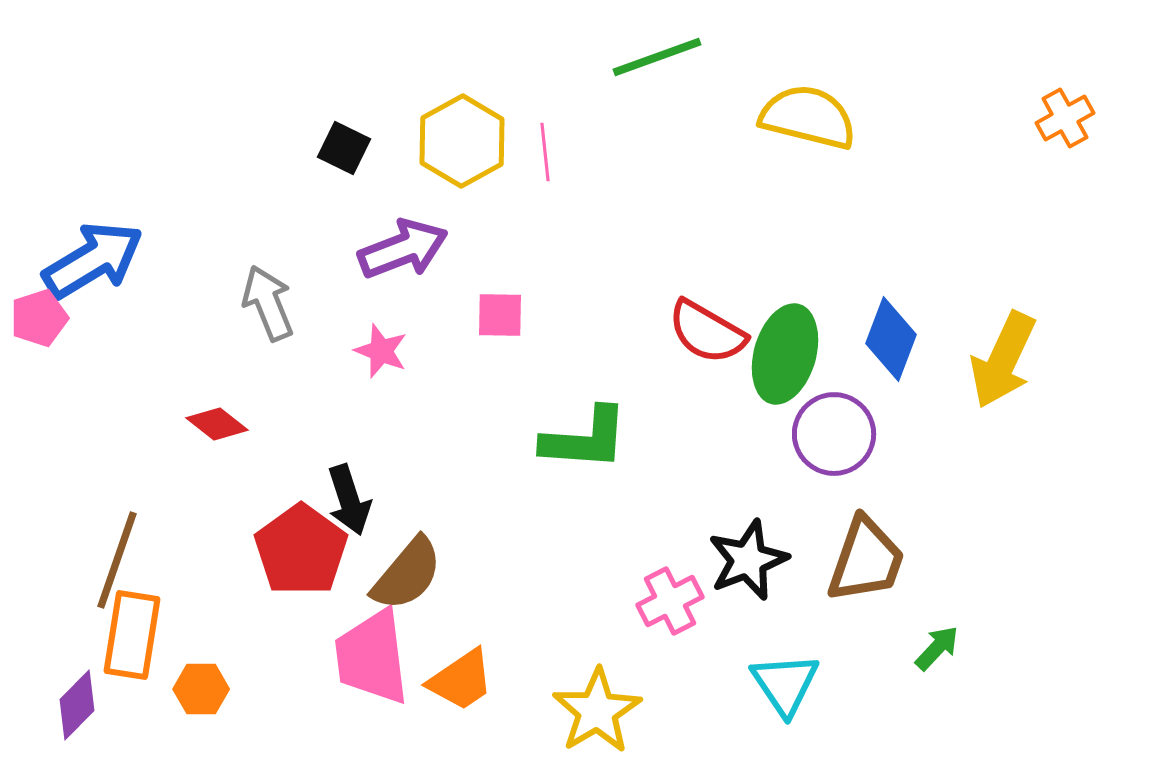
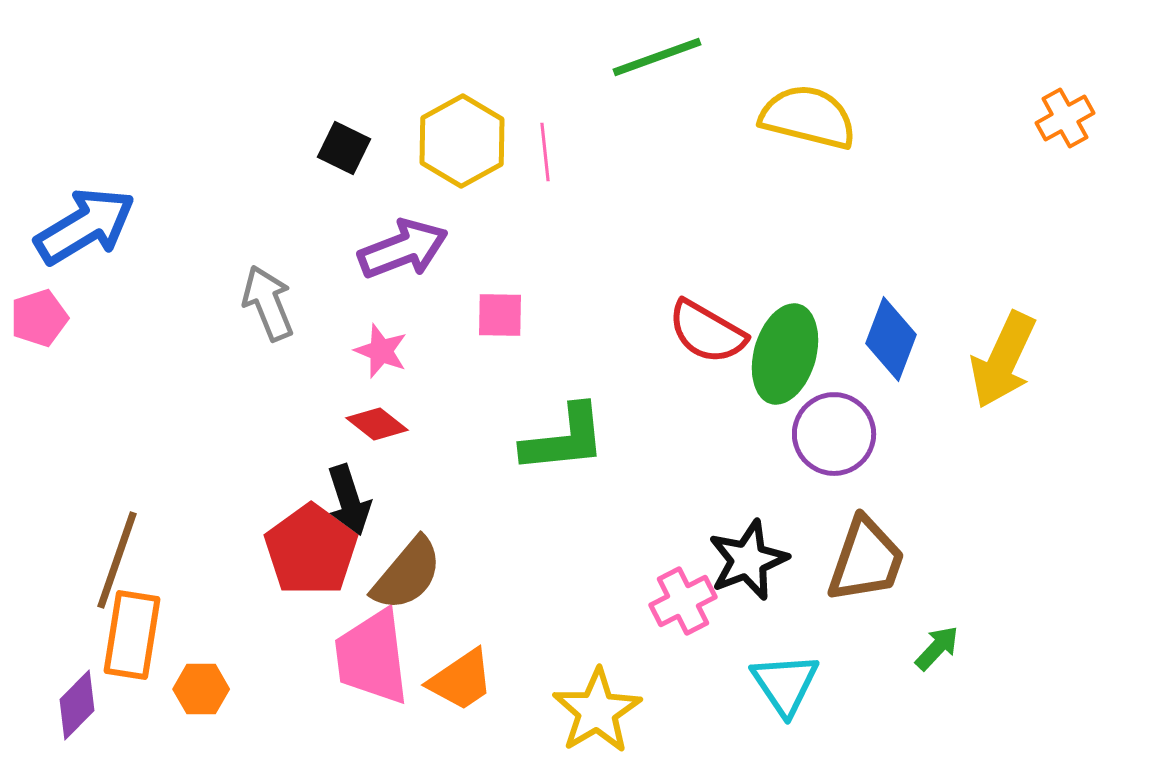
blue arrow: moved 8 px left, 34 px up
red diamond: moved 160 px right
green L-shape: moved 21 px left; rotated 10 degrees counterclockwise
red pentagon: moved 10 px right
pink cross: moved 13 px right
